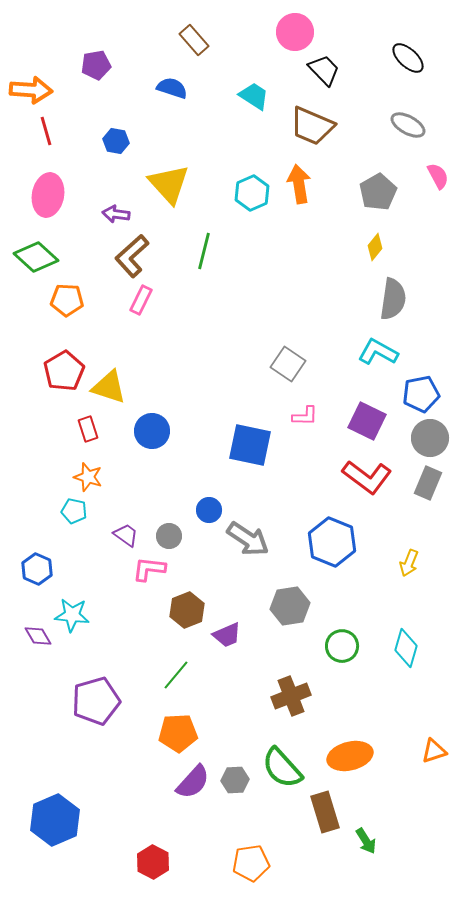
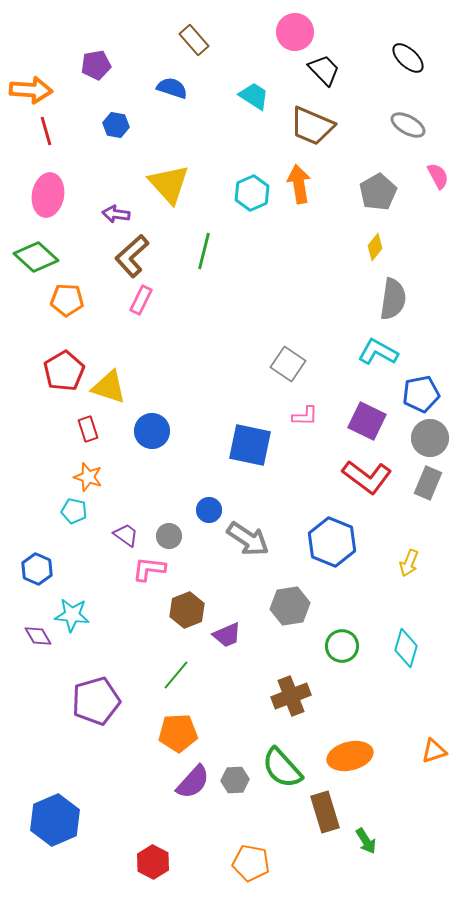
blue hexagon at (116, 141): moved 16 px up
orange pentagon at (251, 863): rotated 18 degrees clockwise
